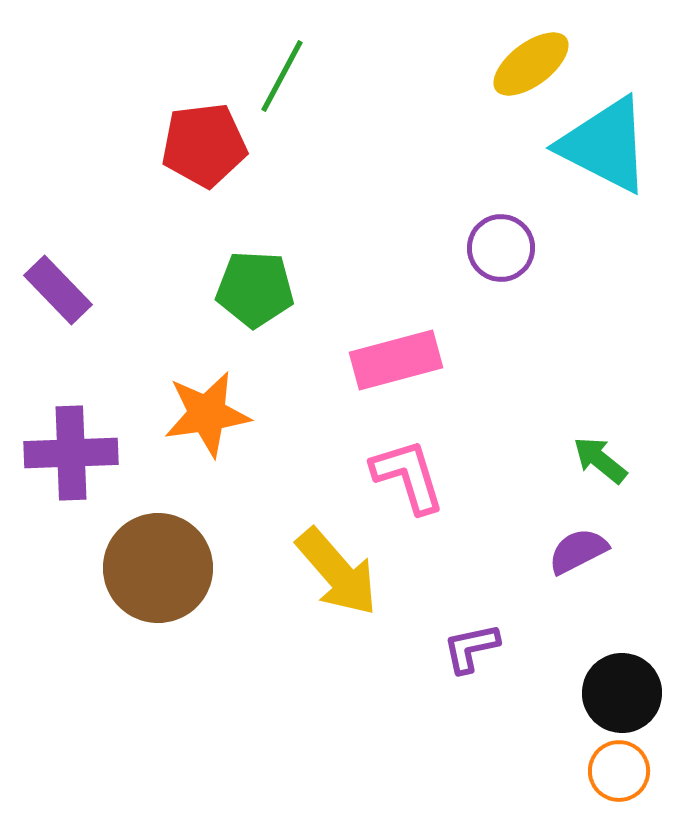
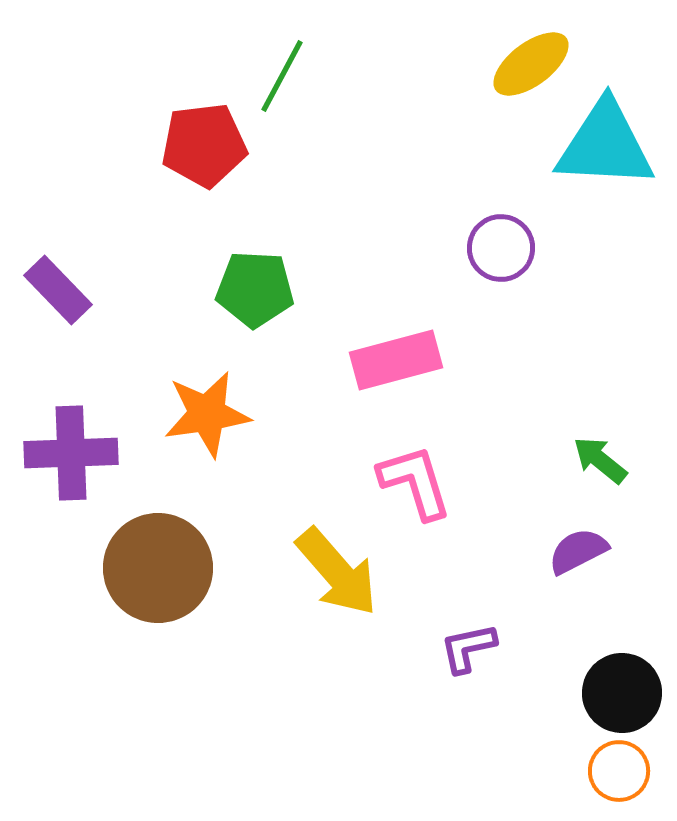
cyan triangle: rotated 24 degrees counterclockwise
pink L-shape: moved 7 px right, 6 px down
purple L-shape: moved 3 px left
